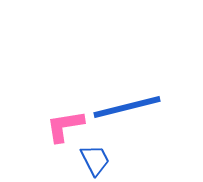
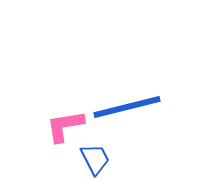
blue trapezoid: moved 1 px up
